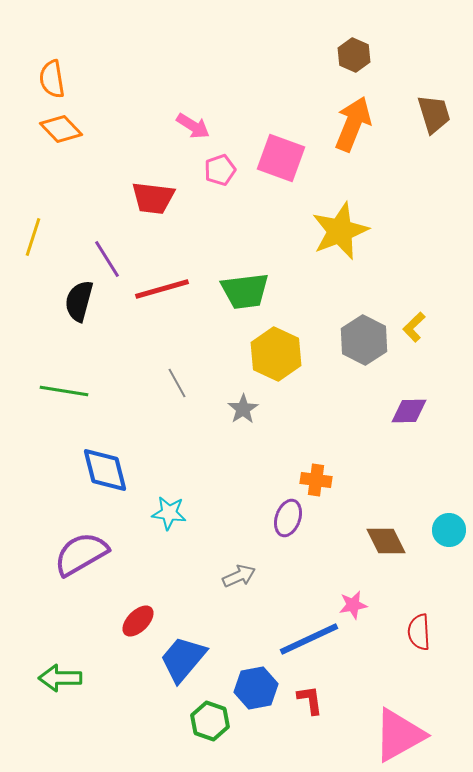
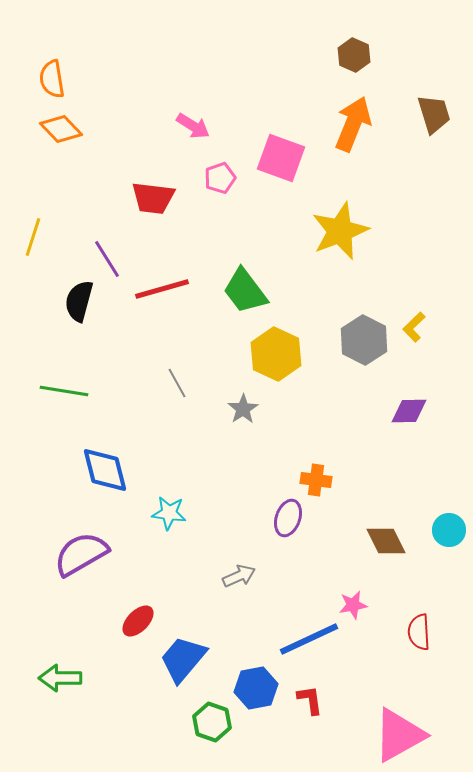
pink pentagon: moved 8 px down
green trapezoid: rotated 60 degrees clockwise
green hexagon: moved 2 px right, 1 px down
